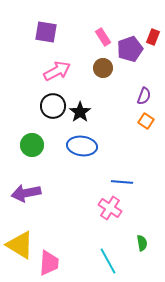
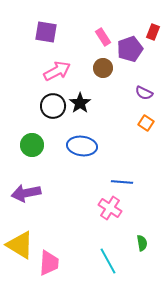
red rectangle: moved 5 px up
purple semicircle: moved 3 px up; rotated 96 degrees clockwise
black star: moved 9 px up
orange square: moved 2 px down
